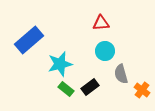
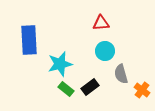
blue rectangle: rotated 52 degrees counterclockwise
